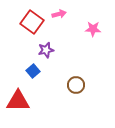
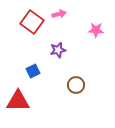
pink star: moved 3 px right, 1 px down
purple star: moved 12 px right
blue square: rotated 16 degrees clockwise
